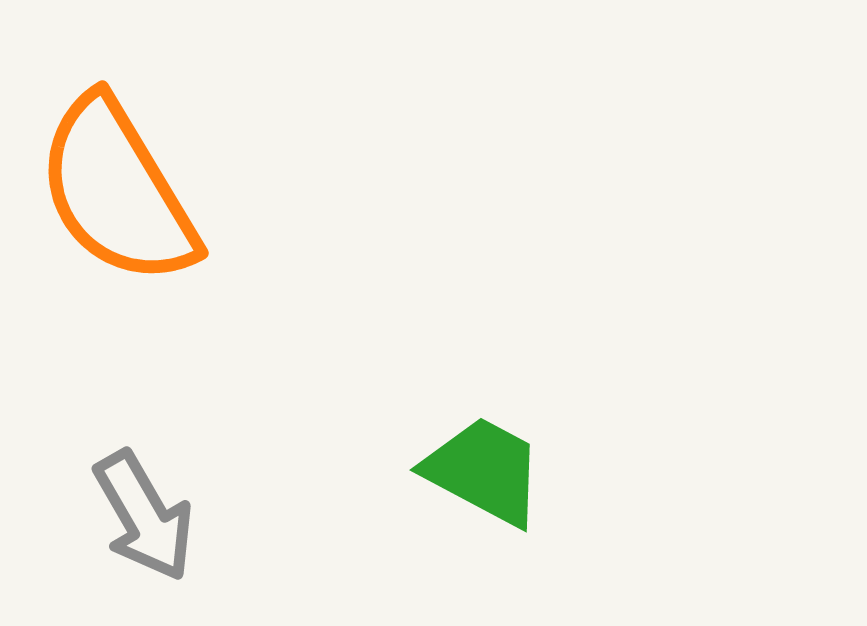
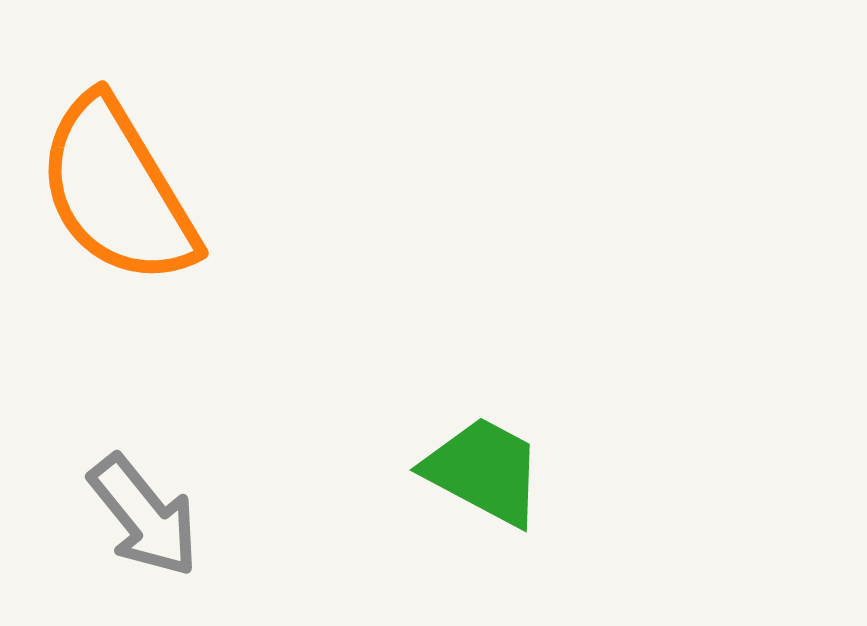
gray arrow: rotated 9 degrees counterclockwise
